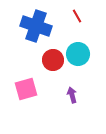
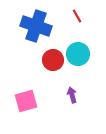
pink square: moved 12 px down
